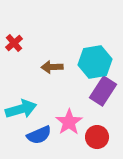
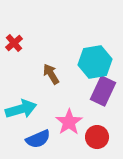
brown arrow: moved 1 px left, 7 px down; rotated 60 degrees clockwise
purple rectangle: rotated 8 degrees counterclockwise
blue semicircle: moved 1 px left, 4 px down
